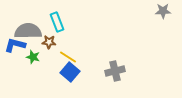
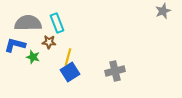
gray star: rotated 21 degrees counterclockwise
cyan rectangle: moved 1 px down
gray semicircle: moved 8 px up
yellow line: rotated 72 degrees clockwise
blue square: rotated 18 degrees clockwise
